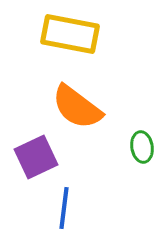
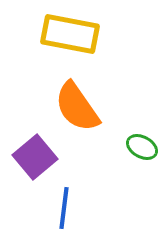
orange semicircle: rotated 18 degrees clockwise
green ellipse: rotated 52 degrees counterclockwise
purple square: moved 1 px left; rotated 15 degrees counterclockwise
